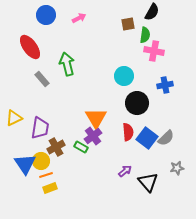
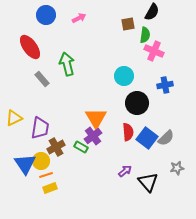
pink cross: rotated 12 degrees clockwise
